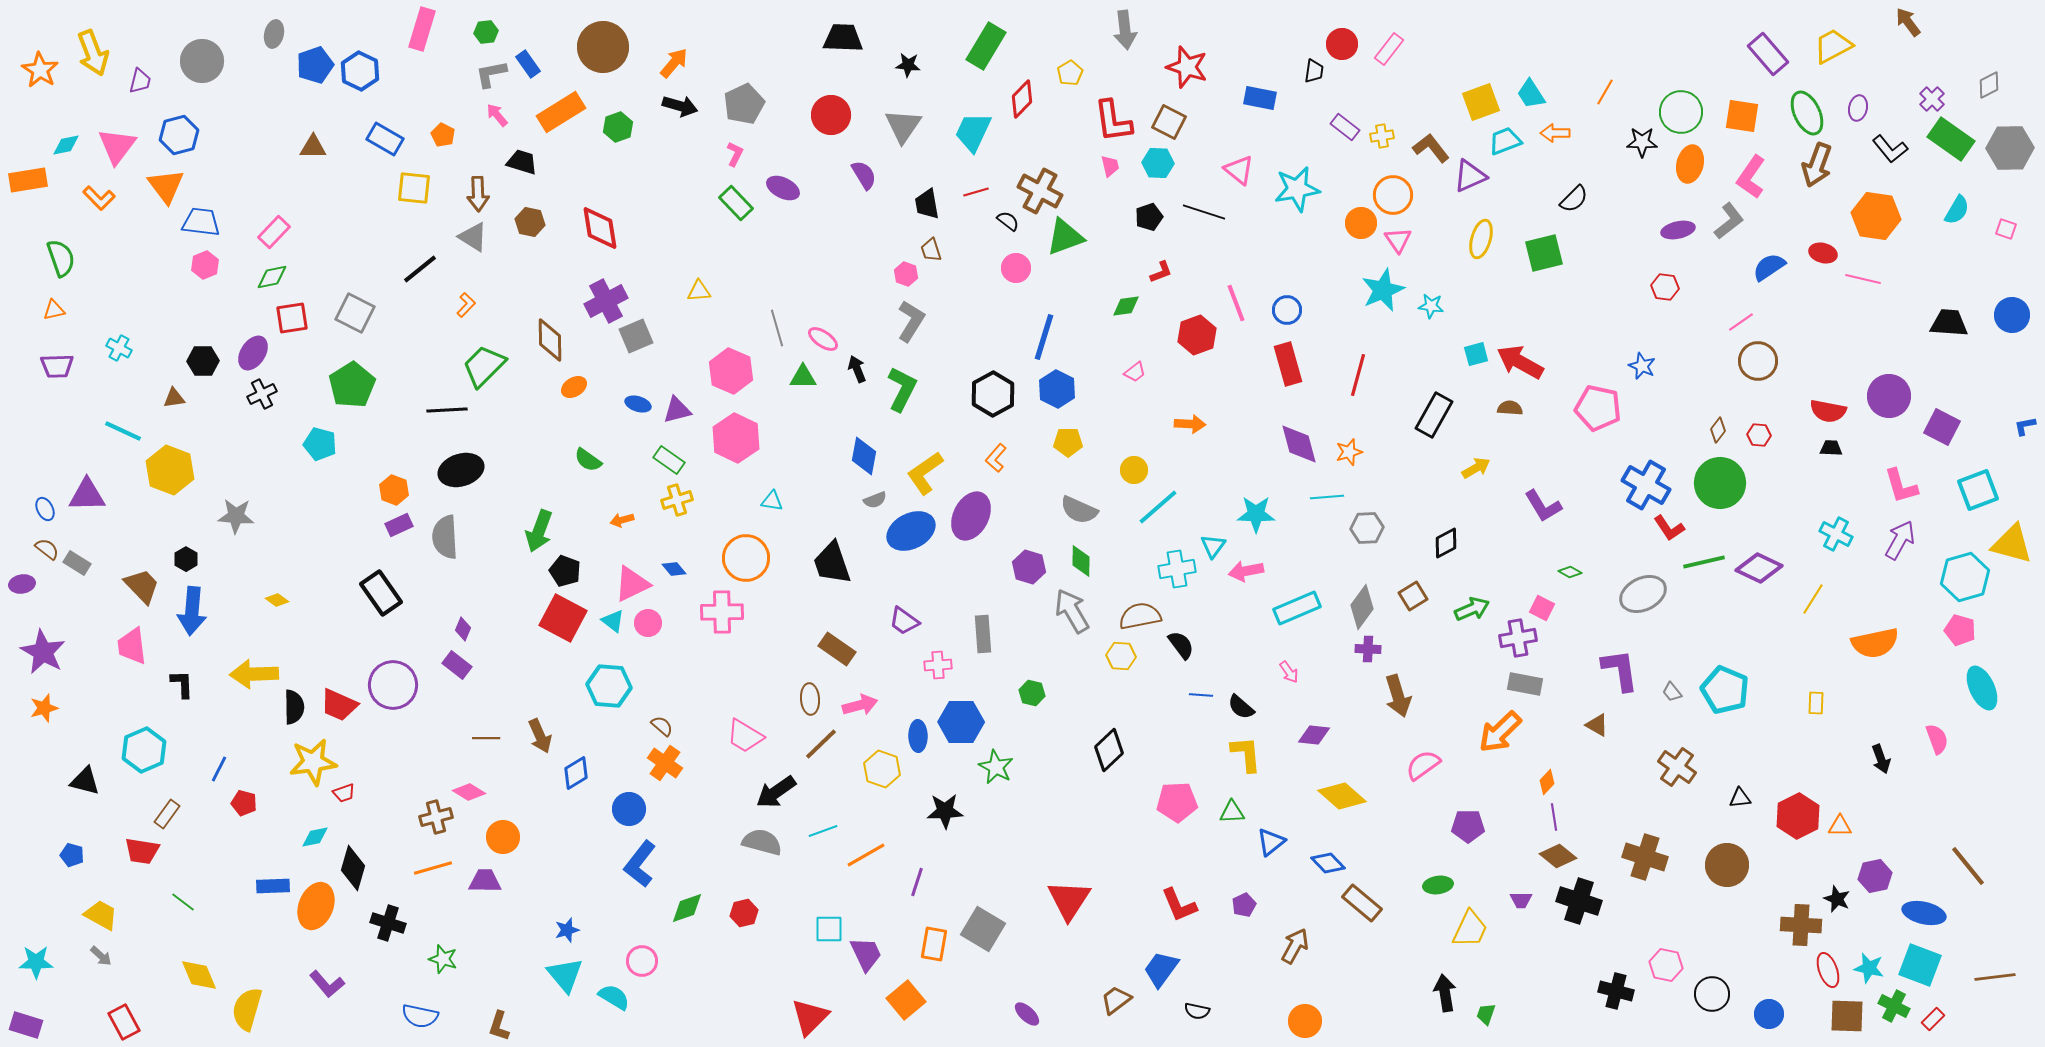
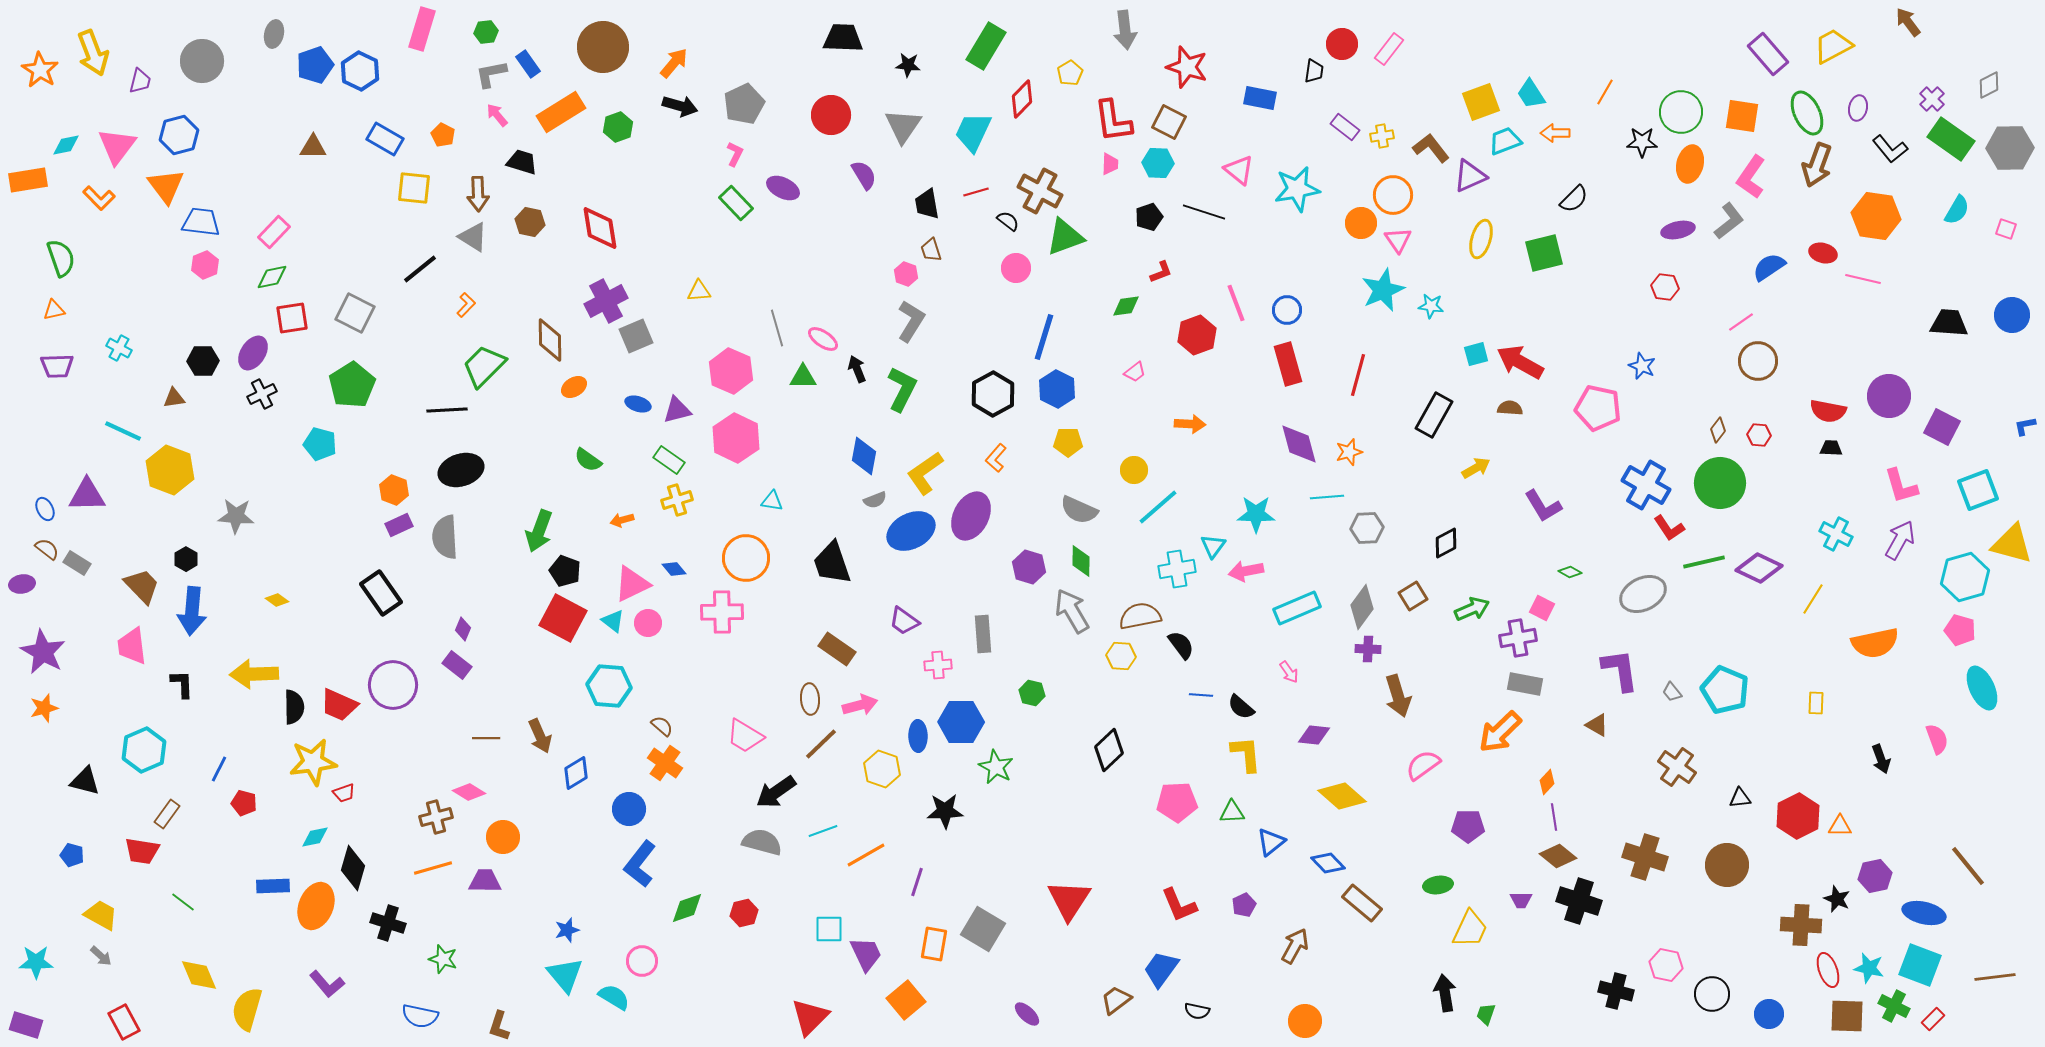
pink trapezoid at (1110, 166): moved 2 px up; rotated 15 degrees clockwise
